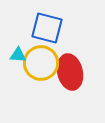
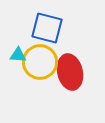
yellow circle: moved 1 px left, 1 px up
